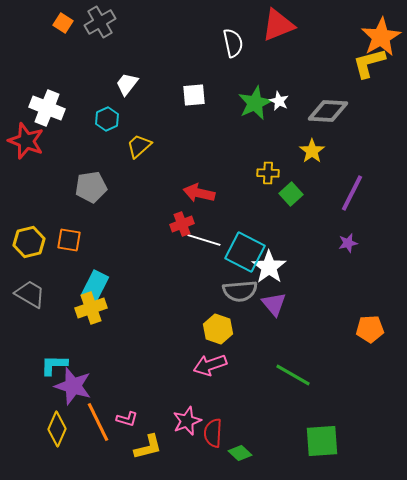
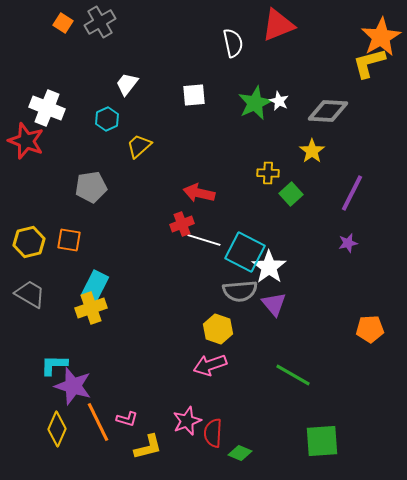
green diamond at (240, 453): rotated 20 degrees counterclockwise
